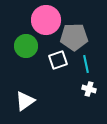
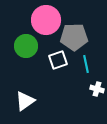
white cross: moved 8 px right
